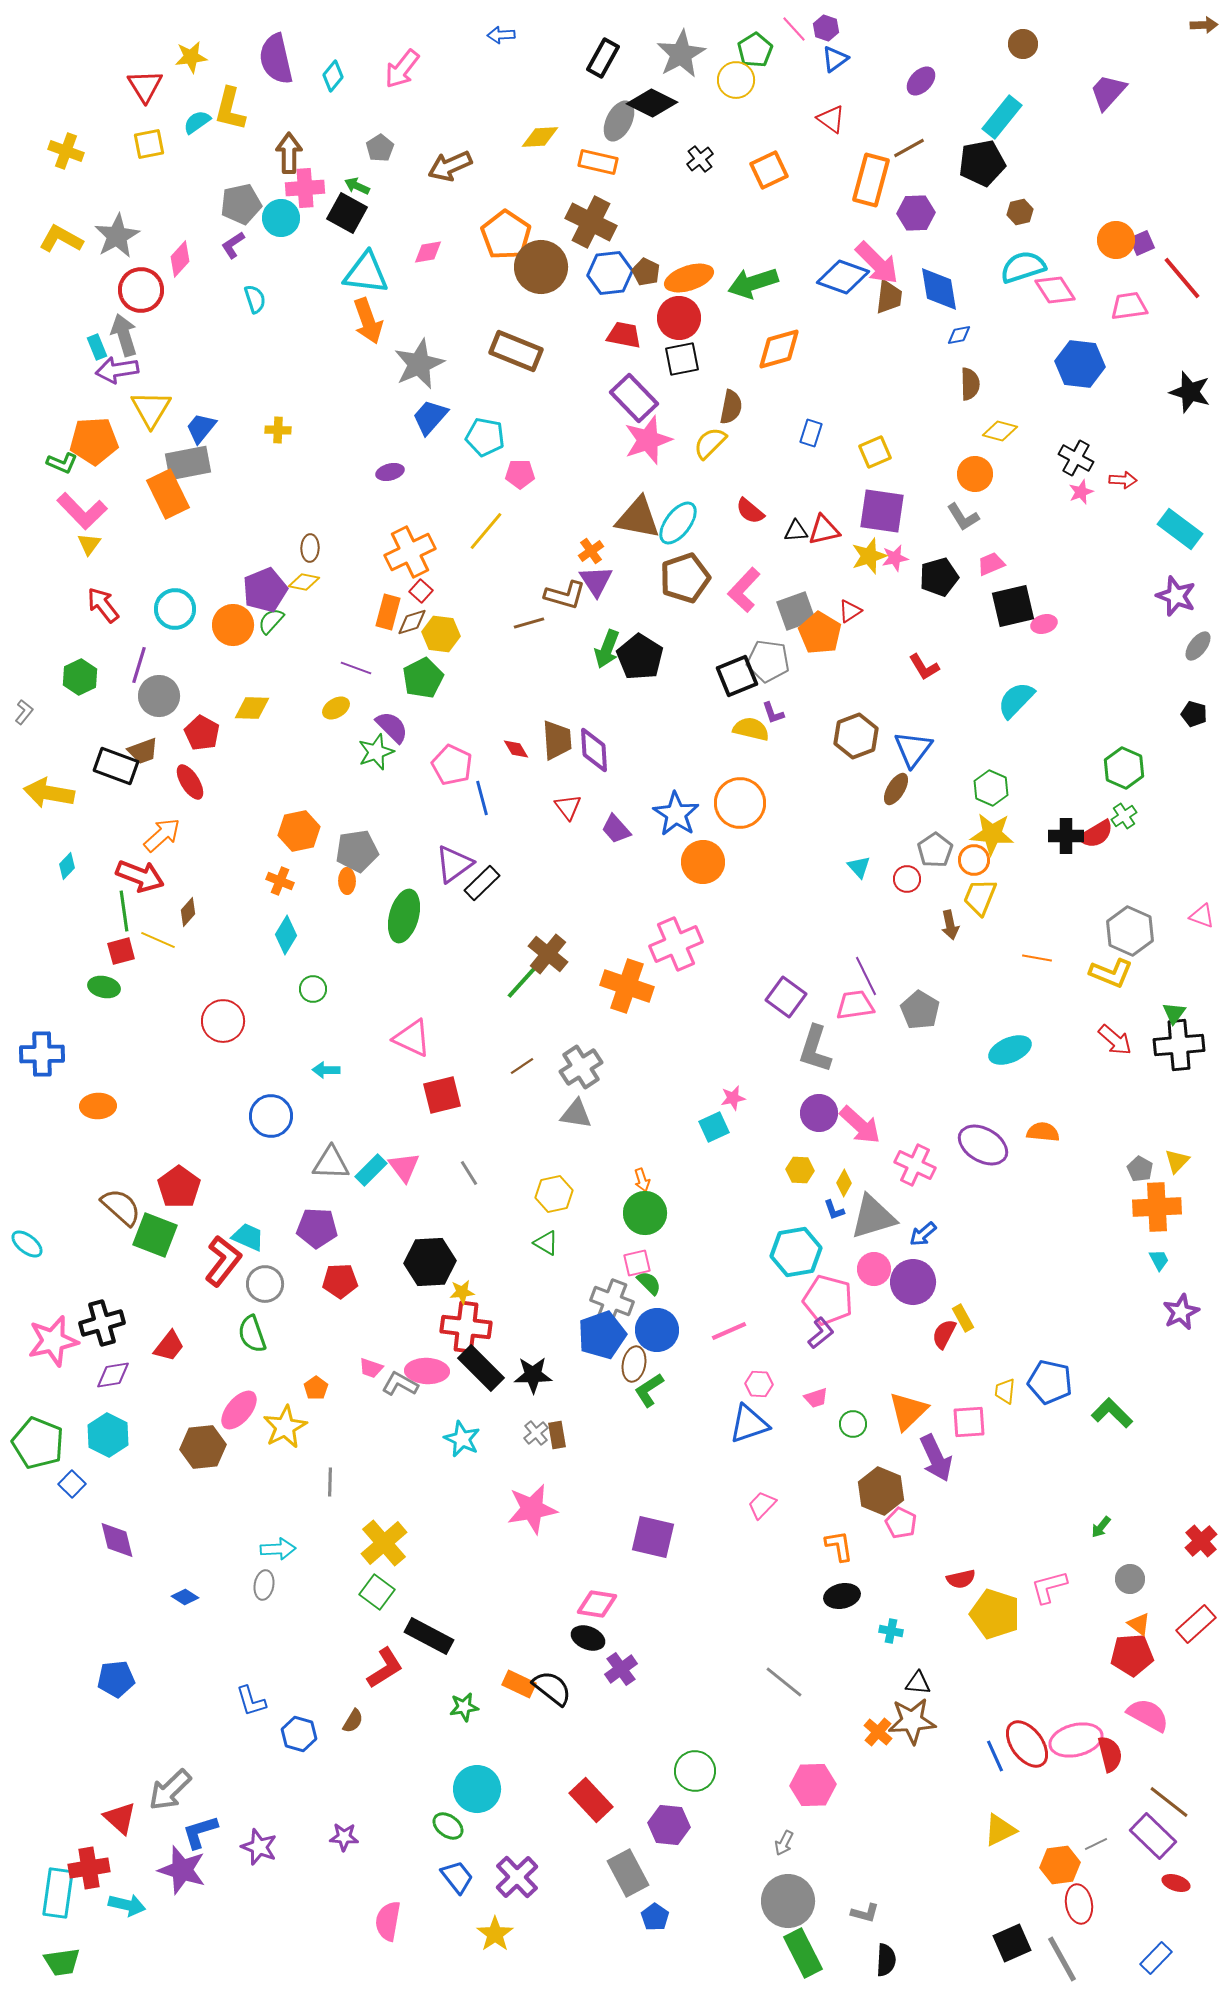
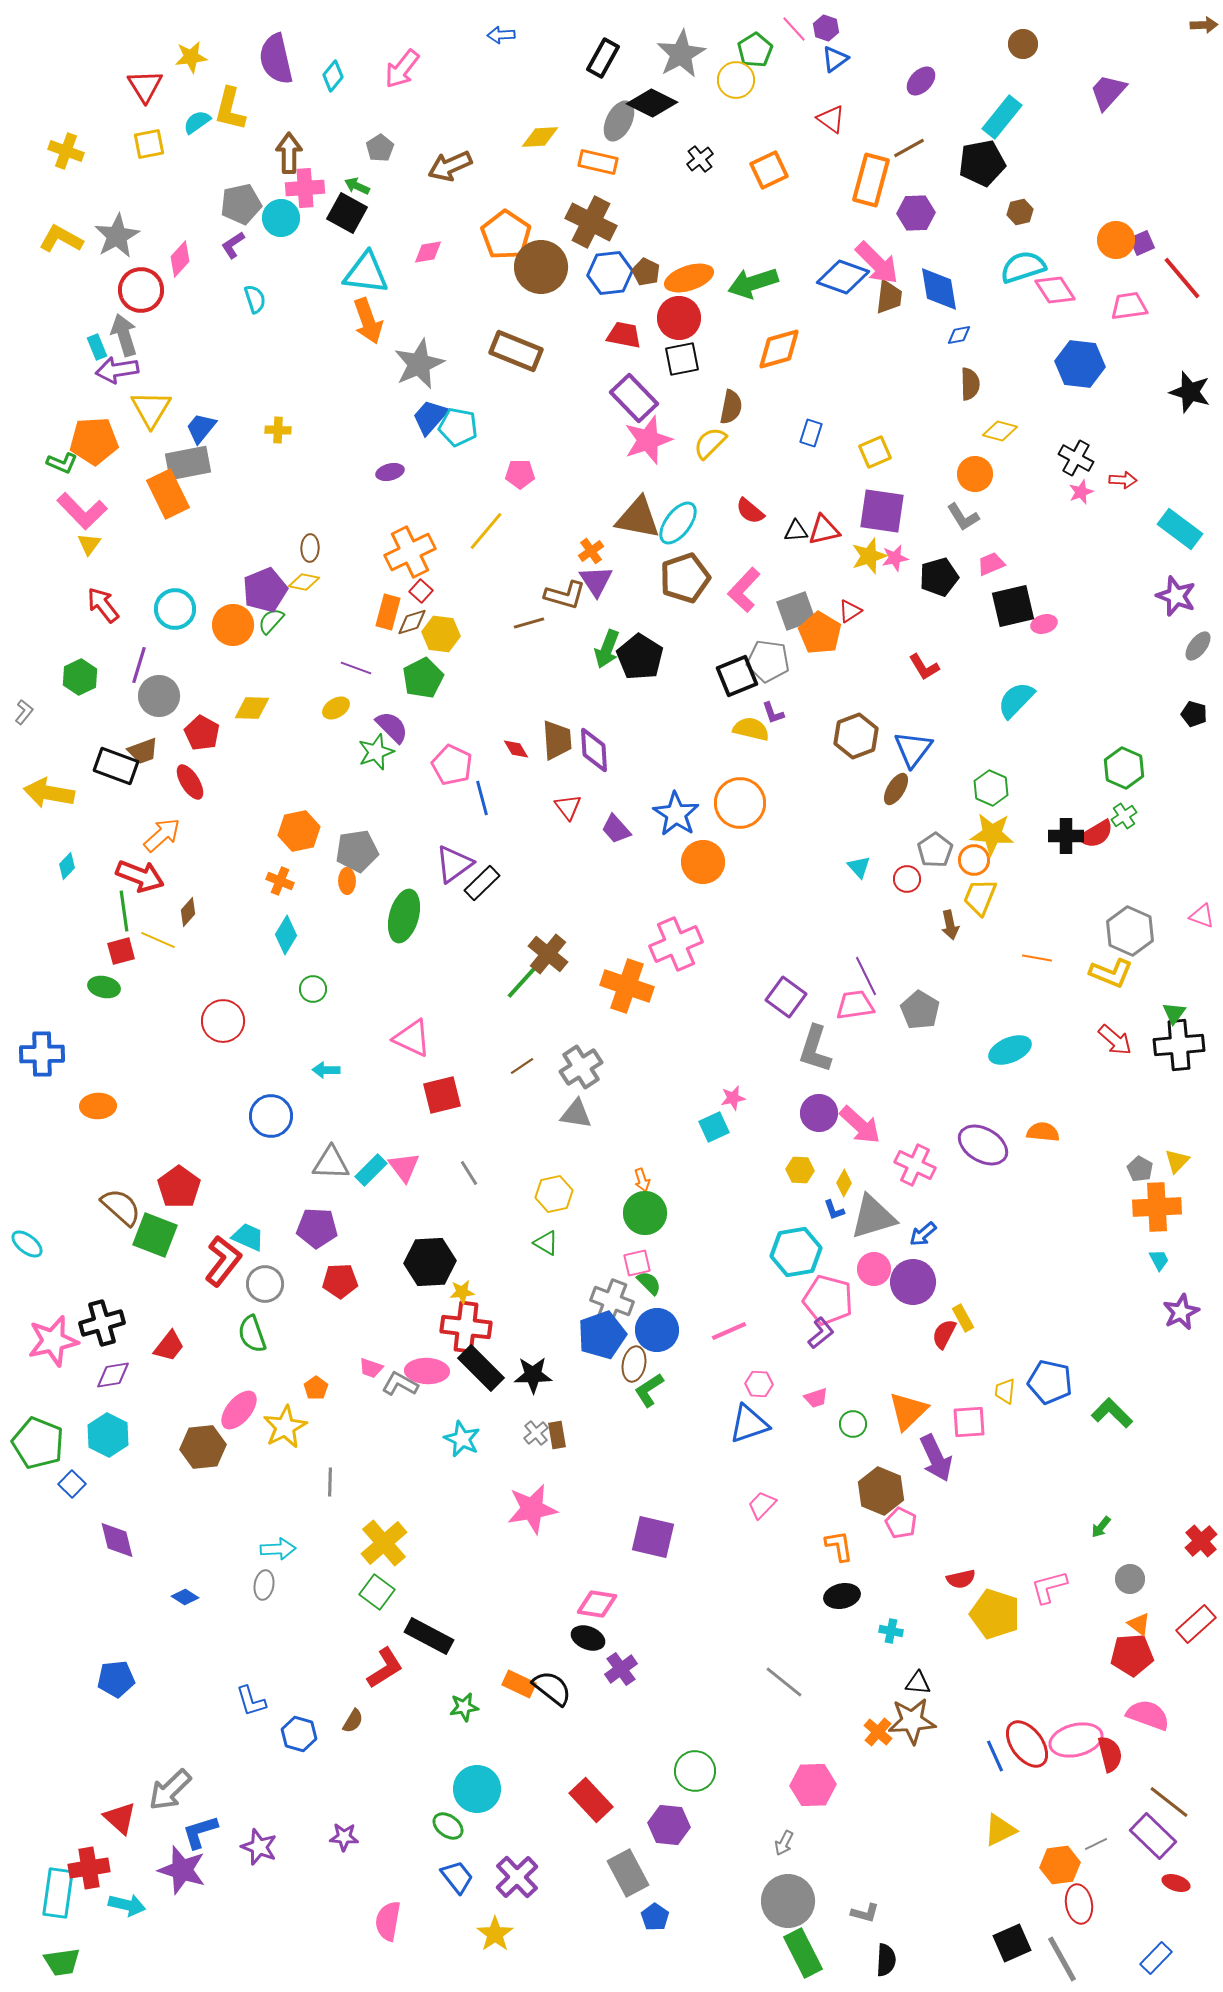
cyan pentagon at (485, 437): moved 27 px left, 10 px up
pink semicircle at (1148, 1715): rotated 9 degrees counterclockwise
